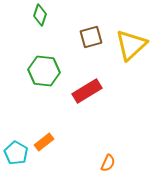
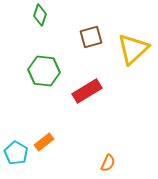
yellow triangle: moved 2 px right, 4 px down
